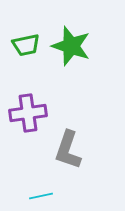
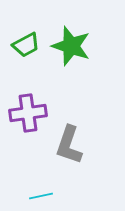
green trapezoid: rotated 16 degrees counterclockwise
gray L-shape: moved 1 px right, 5 px up
